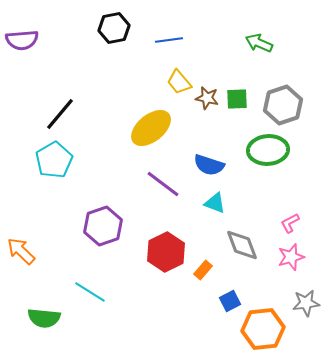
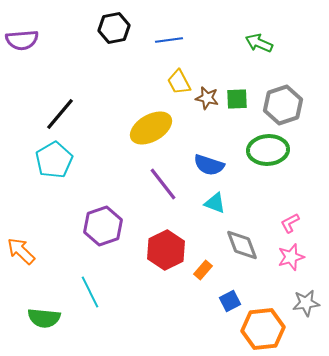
yellow trapezoid: rotated 12 degrees clockwise
yellow ellipse: rotated 9 degrees clockwise
purple line: rotated 15 degrees clockwise
red hexagon: moved 2 px up
cyan line: rotated 32 degrees clockwise
